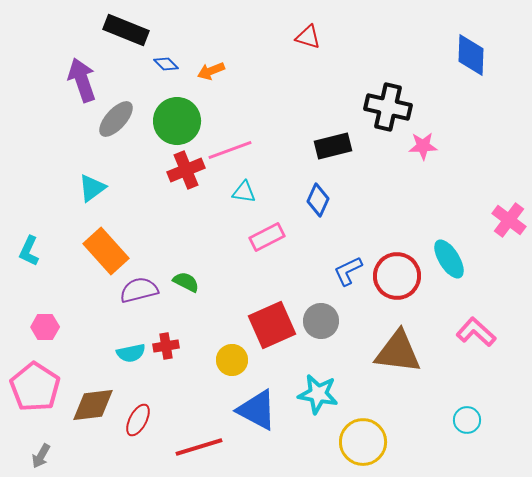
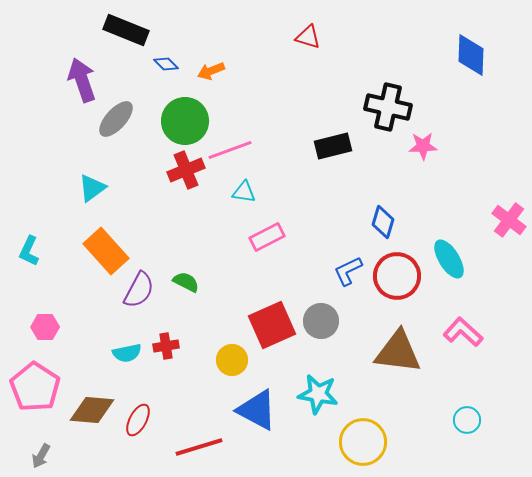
green circle at (177, 121): moved 8 px right
blue diamond at (318, 200): moved 65 px right, 22 px down; rotated 8 degrees counterclockwise
purple semicircle at (139, 290): rotated 132 degrees clockwise
pink L-shape at (476, 332): moved 13 px left
cyan semicircle at (131, 353): moved 4 px left
brown diamond at (93, 405): moved 1 px left, 5 px down; rotated 12 degrees clockwise
